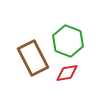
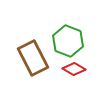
red diamond: moved 7 px right, 4 px up; rotated 40 degrees clockwise
